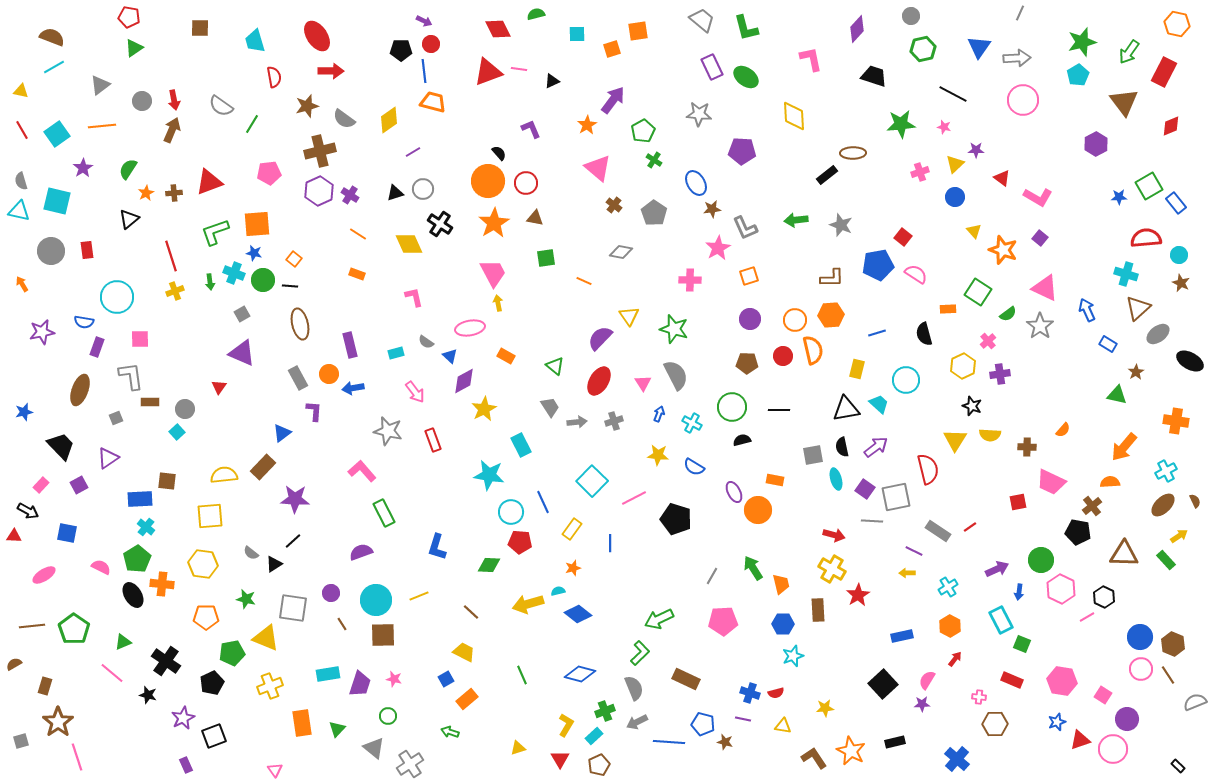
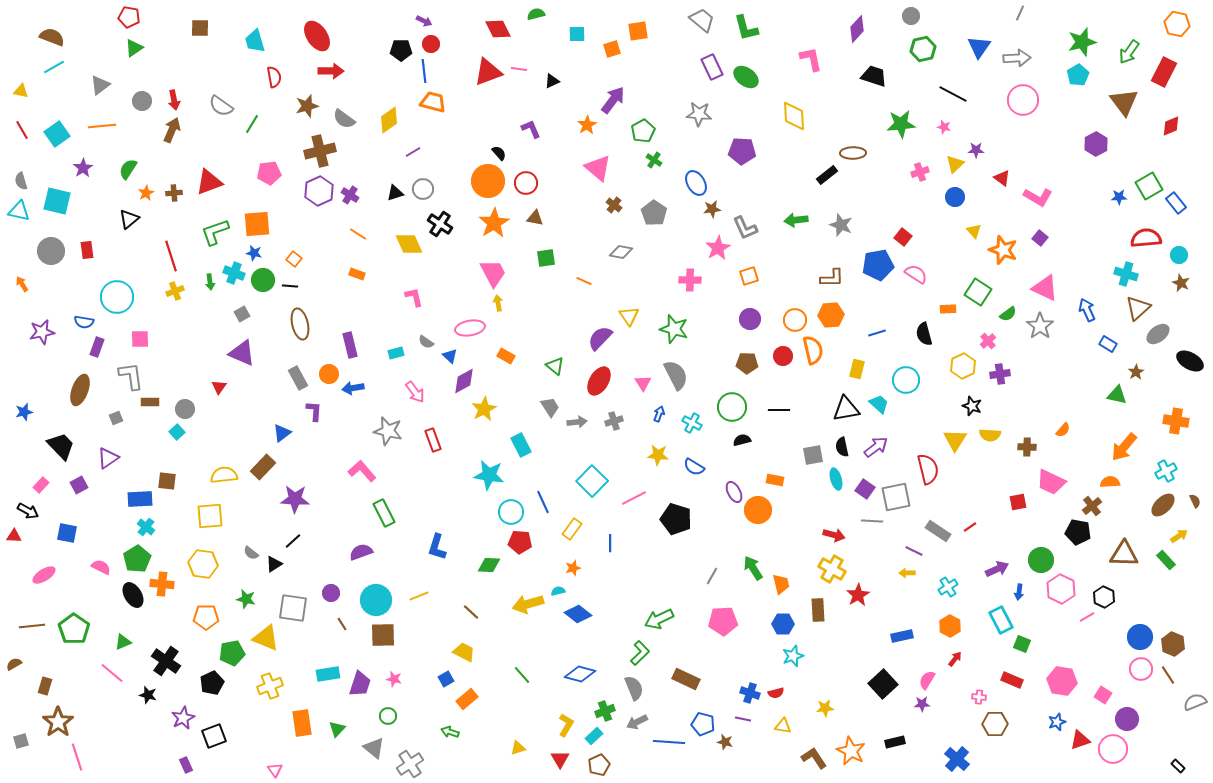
green line at (522, 675): rotated 18 degrees counterclockwise
